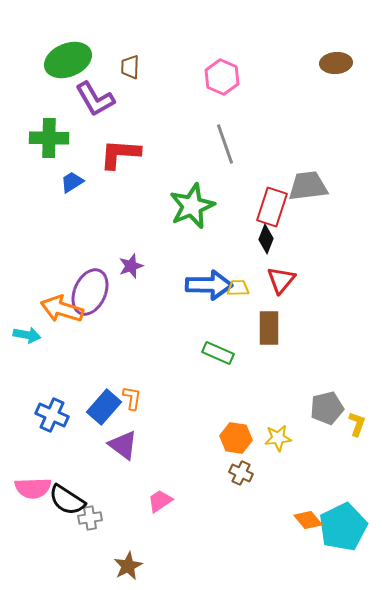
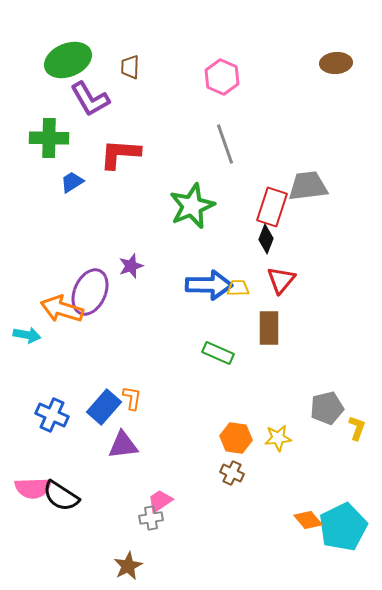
purple L-shape: moved 5 px left
yellow L-shape: moved 4 px down
purple triangle: rotated 44 degrees counterclockwise
brown cross: moved 9 px left
black semicircle: moved 6 px left, 4 px up
gray cross: moved 61 px right
